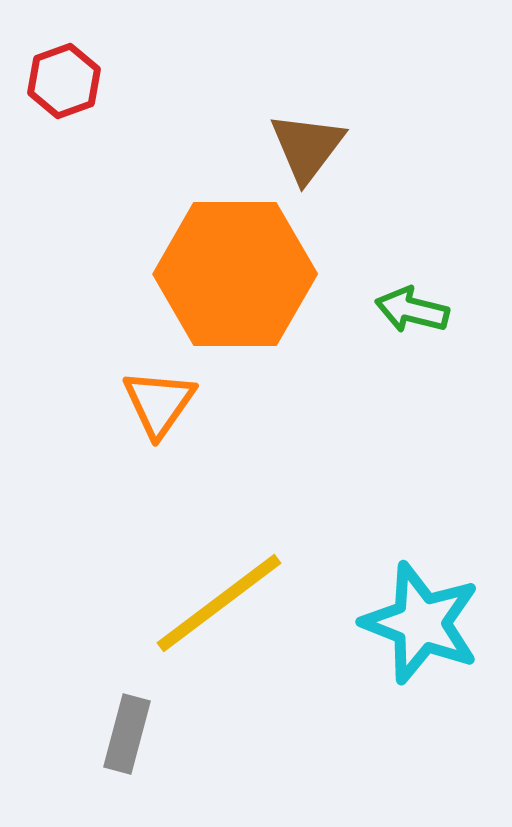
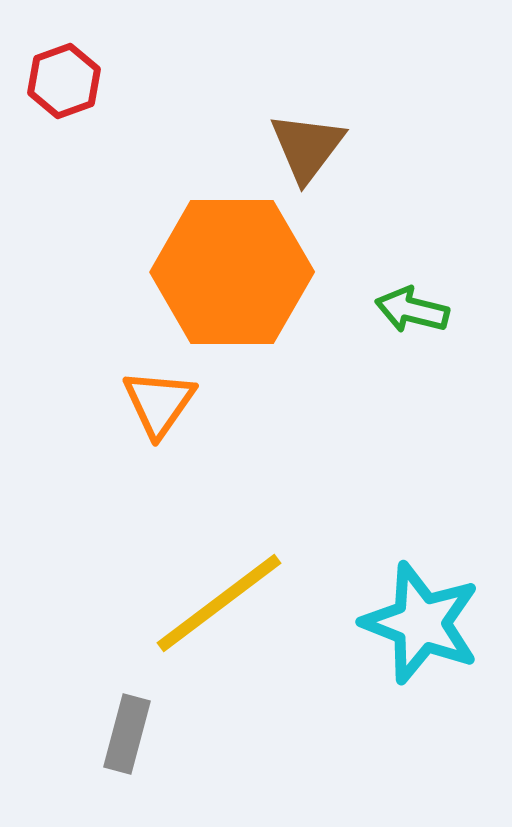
orange hexagon: moved 3 px left, 2 px up
